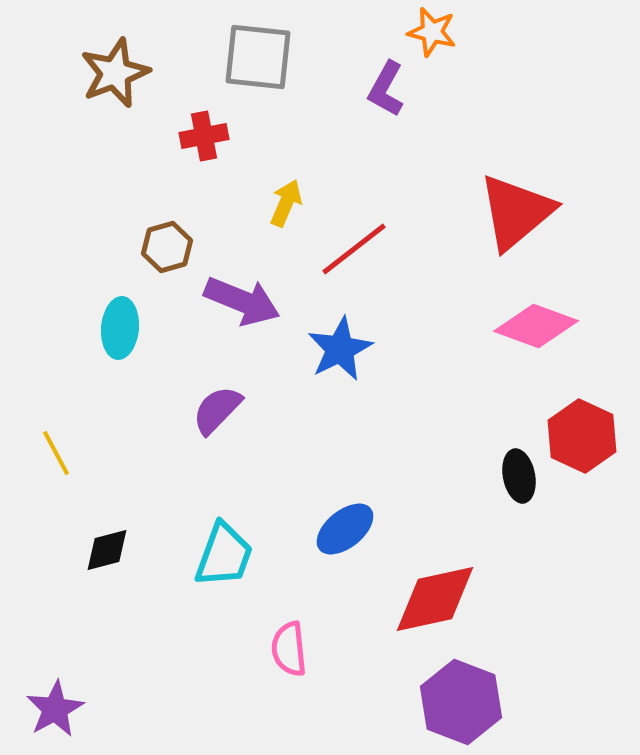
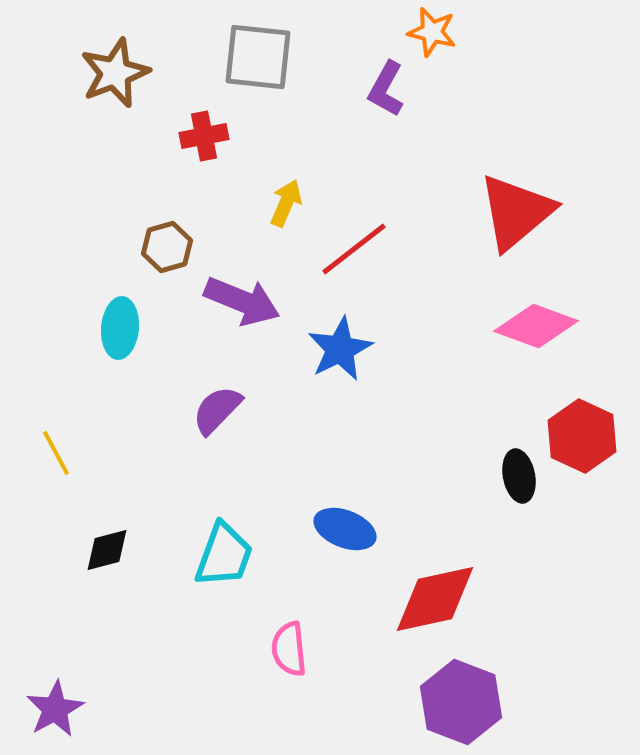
blue ellipse: rotated 60 degrees clockwise
